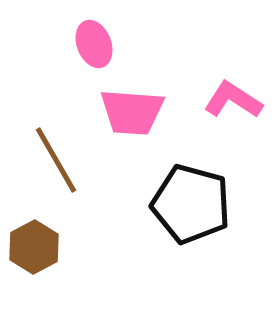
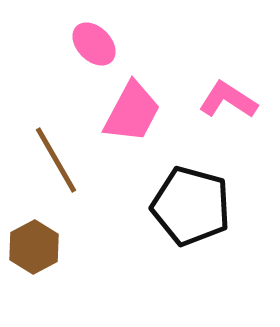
pink ellipse: rotated 24 degrees counterclockwise
pink L-shape: moved 5 px left
pink trapezoid: rotated 66 degrees counterclockwise
black pentagon: moved 2 px down
